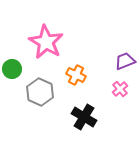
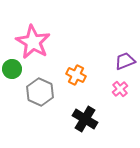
pink star: moved 13 px left
black cross: moved 1 px right, 2 px down
